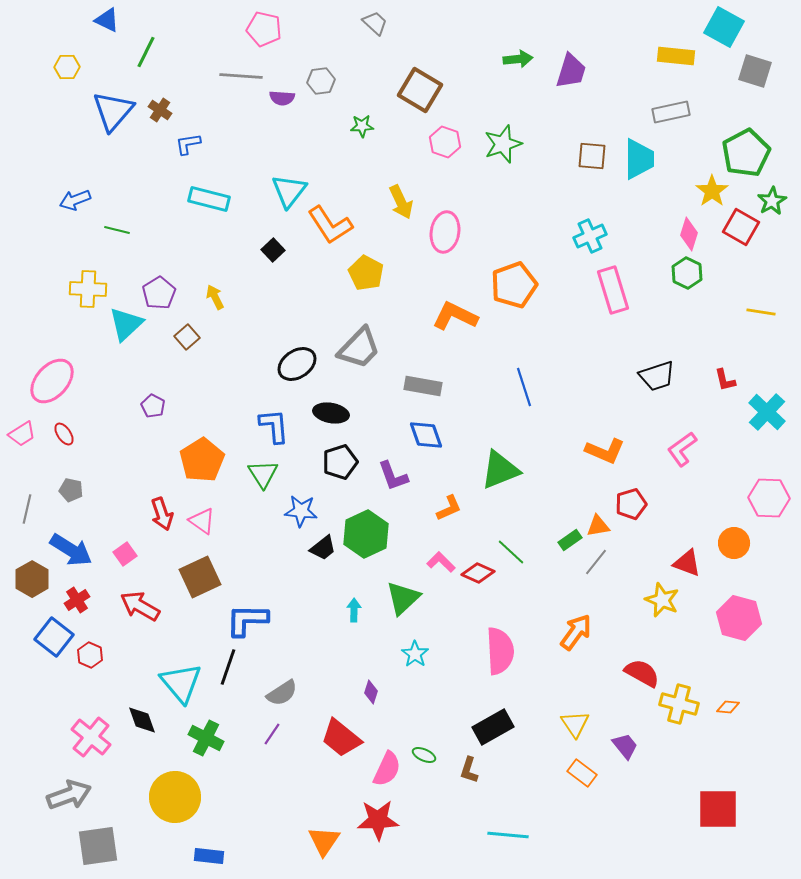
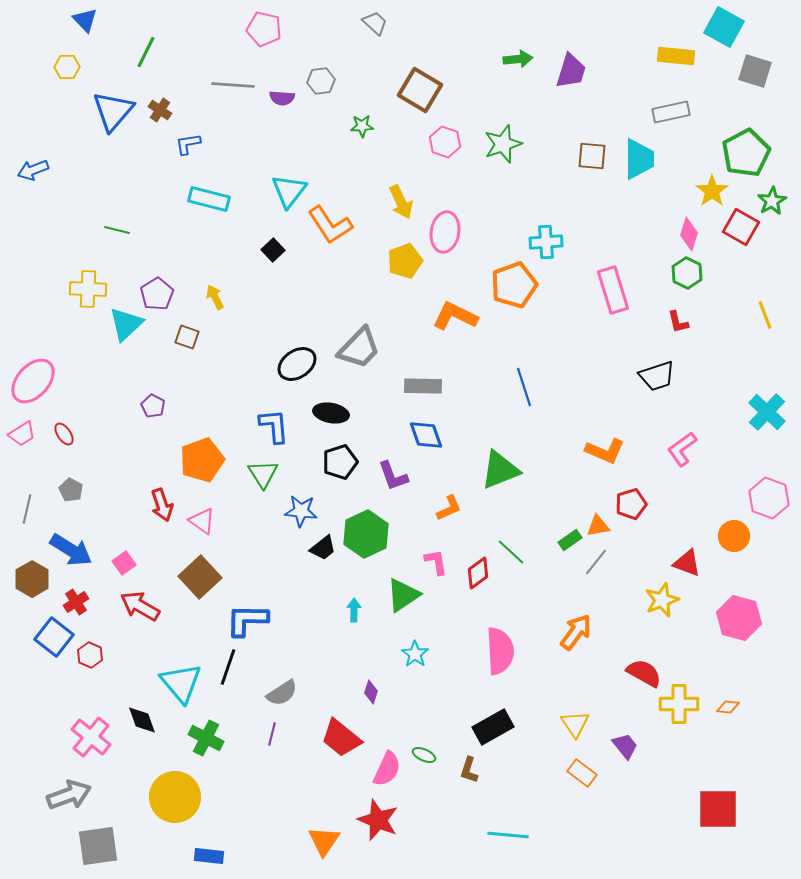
blue triangle at (107, 20): moved 22 px left; rotated 20 degrees clockwise
gray line at (241, 76): moved 8 px left, 9 px down
blue arrow at (75, 200): moved 42 px left, 30 px up
cyan cross at (590, 236): moved 44 px left, 6 px down; rotated 20 degrees clockwise
yellow pentagon at (366, 273): moved 39 px right, 12 px up; rotated 24 degrees clockwise
purple pentagon at (159, 293): moved 2 px left, 1 px down
yellow line at (761, 312): moved 4 px right, 3 px down; rotated 60 degrees clockwise
brown square at (187, 337): rotated 30 degrees counterclockwise
red L-shape at (725, 380): moved 47 px left, 58 px up
pink ellipse at (52, 381): moved 19 px left
gray rectangle at (423, 386): rotated 9 degrees counterclockwise
orange pentagon at (202, 460): rotated 12 degrees clockwise
gray pentagon at (71, 490): rotated 15 degrees clockwise
pink hexagon at (769, 498): rotated 18 degrees clockwise
red arrow at (162, 514): moved 9 px up
orange circle at (734, 543): moved 7 px up
pink square at (125, 554): moved 1 px left, 9 px down
pink L-shape at (441, 562): moved 5 px left; rotated 36 degrees clockwise
red diamond at (478, 573): rotated 60 degrees counterclockwise
brown square at (200, 577): rotated 18 degrees counterclockwise
green triangle at (403, 598): moved 3 px up; rotated 9 degrees clockwise
red cross at (77, 600): moved 1 px left, 2 px down
yellow star at (662, 600): rotated 28 degrees clockwise
red semicircle at (642, 673): moved 2 px right
yellow cross at (679, 704): rotated 15 degrees counterclockwise
purple line at (272, 734): rotated 20 degrees counterclockwise
red star at (378, 820): rotated 24 degrees clockwise
